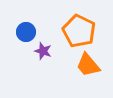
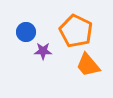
orange pentagon: moved 3 px left
purple star: rotated 18 degrees counterclockwise
